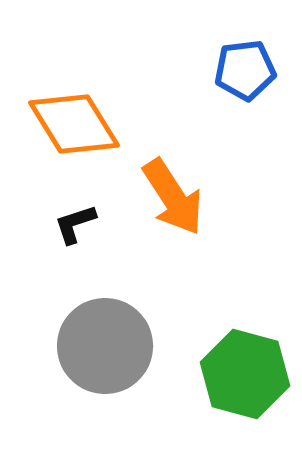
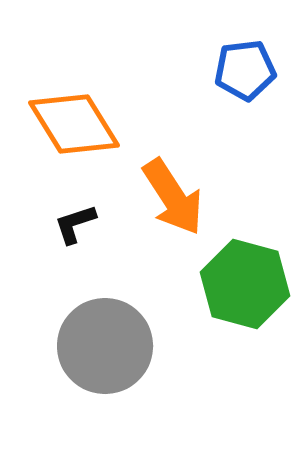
green hexagon: moved 90 px up
